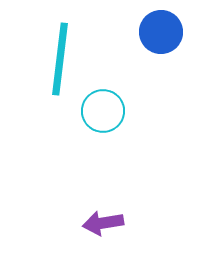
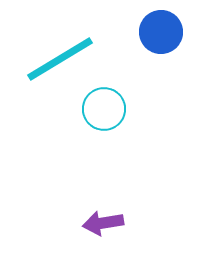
cyan line: rotated 52 degrees clockwise
cyan circle: moved 1 px right, 2 px up
